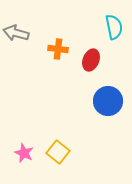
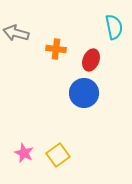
orange cross: moved 2 px left
blue circle: moved 24 px left, 8 px up
yellow square: moved 3 px down; rotated 15 degrees clockwise
